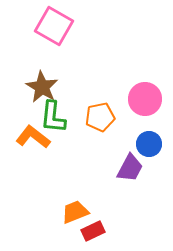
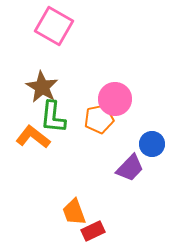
pink circle: moved 30 px left
orange pentagon: moved 1 px left, 2 px down
blue circle: moved 3 px right
purple trapezoid: rotated 16 degrees clockwise
orange trapezoid: moved 1 px left; rotated 88 degrees counterclockwise
